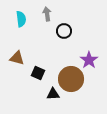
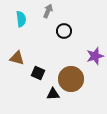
gray arrow: moved 1 px right, 3 px up; rotated 32 degrees clockwise
purple star: moved 6 px right, 4 px up; rotated 18 degrees clockwise
